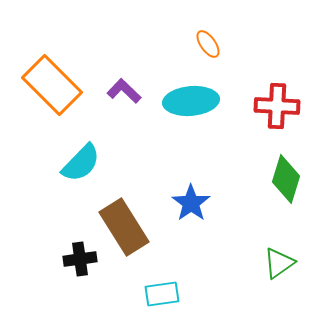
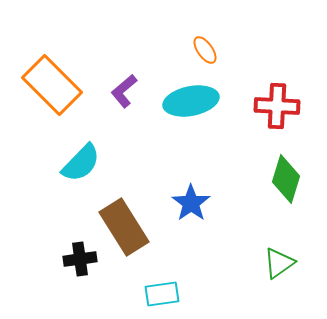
orange ellipse: moved 3 px left, 6 px down
purple L-shape: rotated 84 degrees counterclockwise
cyan ellipse: rotated 6 degrees counterclockwise
